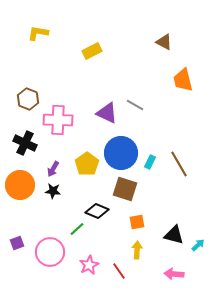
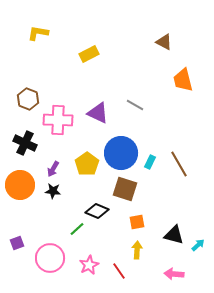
yellow rectangle: moved 3 px left, 3 px down
purple triangle: moved 9 px left
pink circle: moved 6 px down
